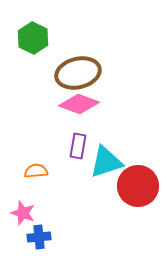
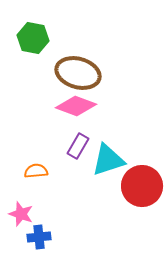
green hexagon: rotated 16 degrees counterclockwise
brown ellipse: rotated 30 degrees clockwise
pink diamond: moved 3 px left, 2 px down
purple rectangle: rotated 20 degrees clockwise
cyan triangle: moved 2 px right, 2 px up
red circle: moved 4 px right
pink star: moved 2 px left, 1 px down
